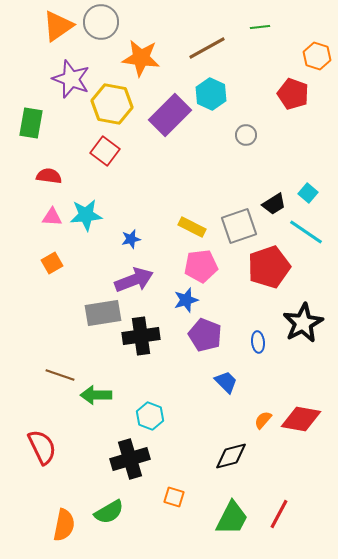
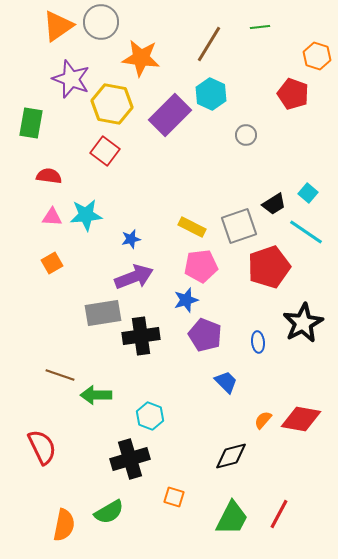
brown line at (207, 48): moved 2 px right, 4 px up; rotated 30 degrees counterclockwise
purple arrow at (134, 280): moved 3 px up
